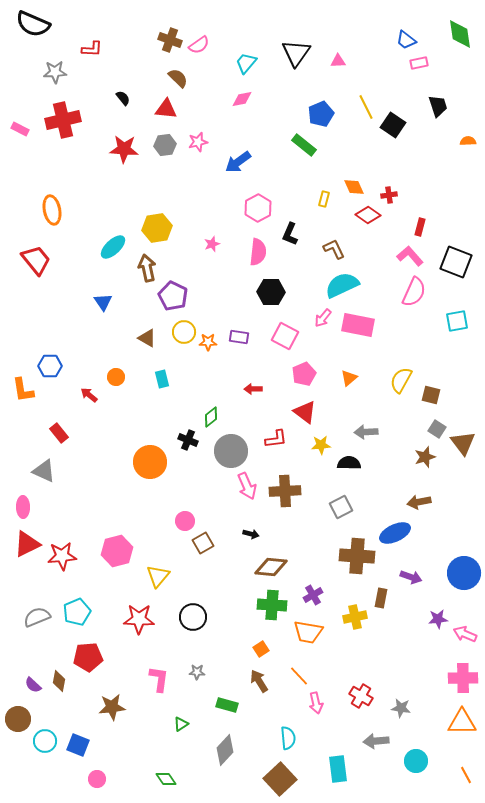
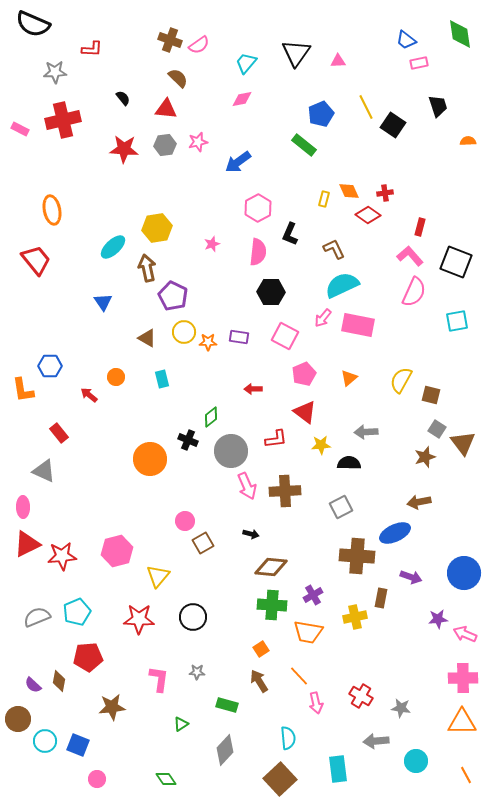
orange diamond at (354, 187): moved 5 px left, 4 px down
red cross at (389, 195): moved 4 px left, 2 px up
orange circle at (150, 462): moved 3 px up
